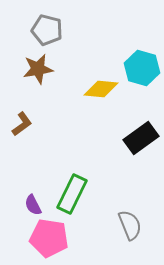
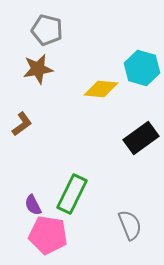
pink pentagon: moved 1 px left, 3 px up
